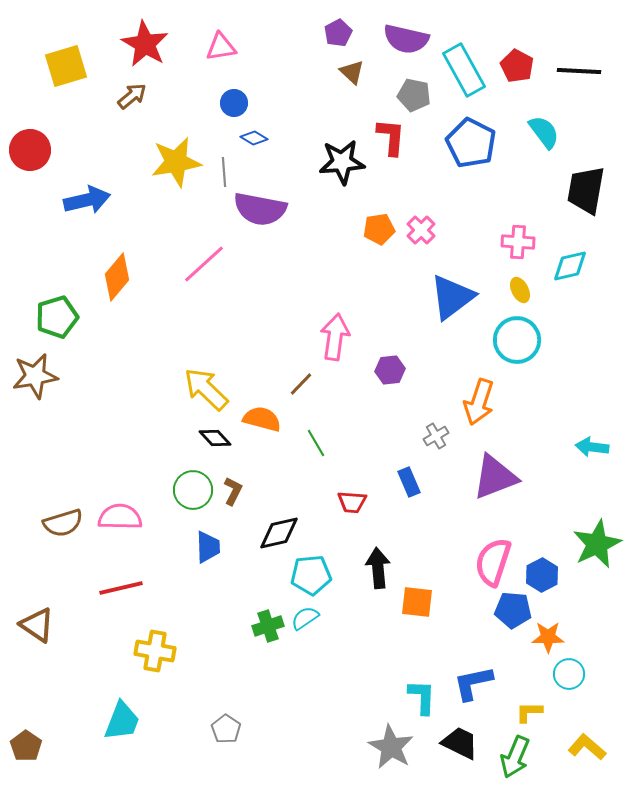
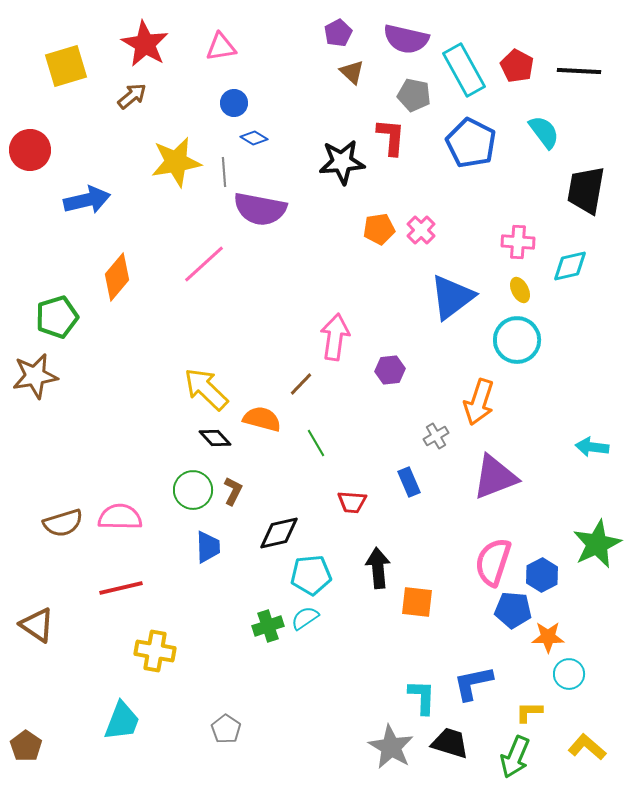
black trapezoid at (460, 743): moved 10 px left; rotated 9 degrees counterclockwise
